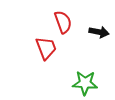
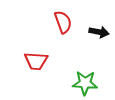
red trapezoid: moved 10 px left, 13 px down; rotated 115 degrees clockwise
